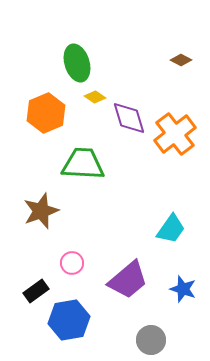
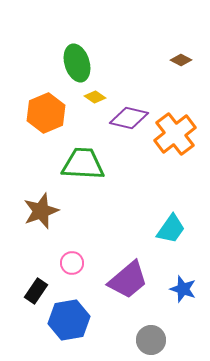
purple diamond: rotated 60 degrees counterclockwise
black rectangle: rotated 20 degrees counterclockwise
